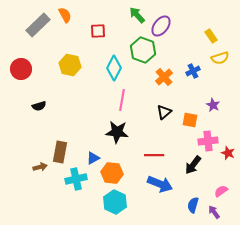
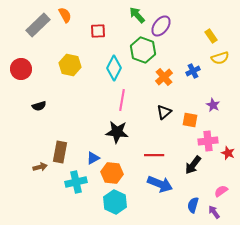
cyan cross: moved 3 px down
